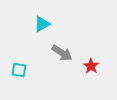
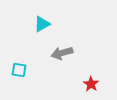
gray arrow: rotated 130 degrees clockwise
red star: moved 18 px down
